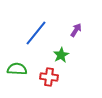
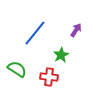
blue line: moved 1 px left
green semicircle: rotated 30 degrees clockwise
